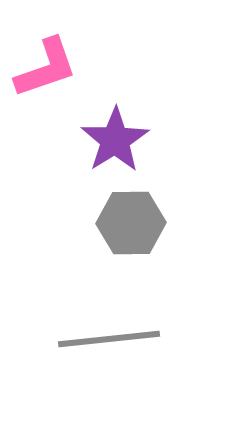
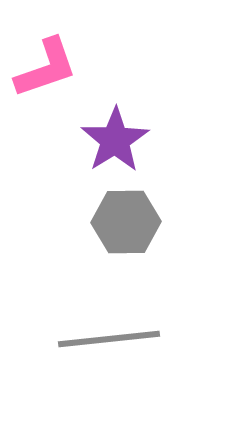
gray hexagon: moved 5 px left, 1 px up
